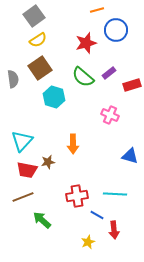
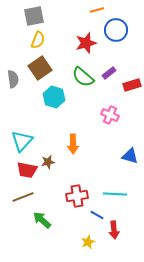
gray square: rotated 25 degrees clockwise
yellow semicircle: rotated 36 degrees counterclockwise
